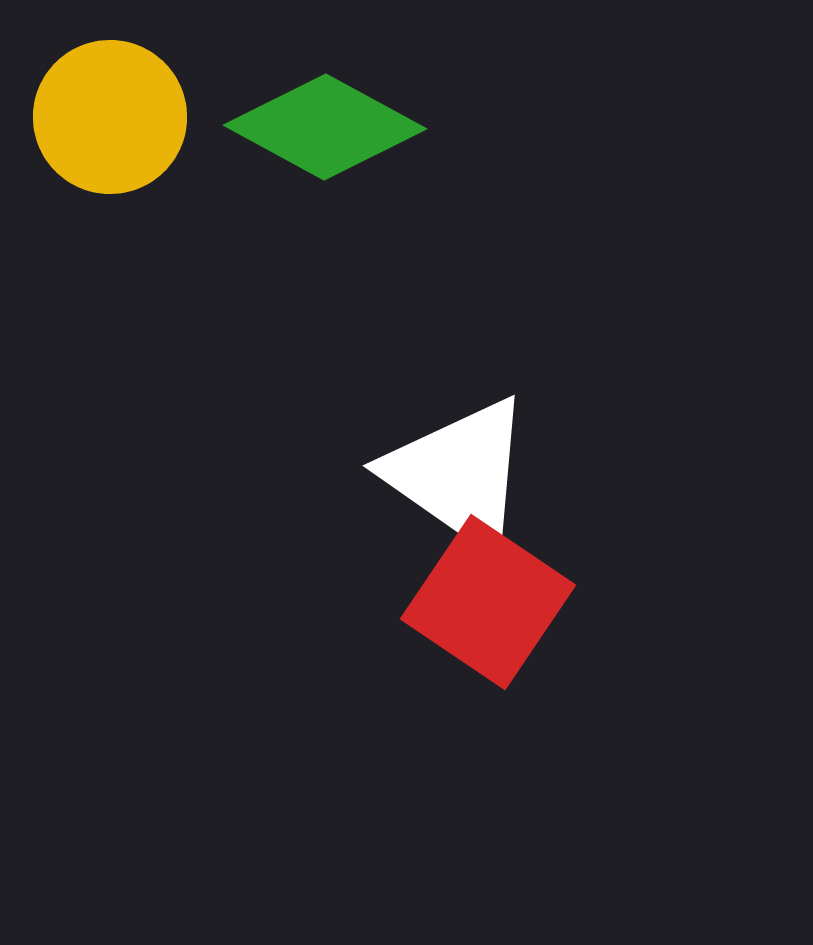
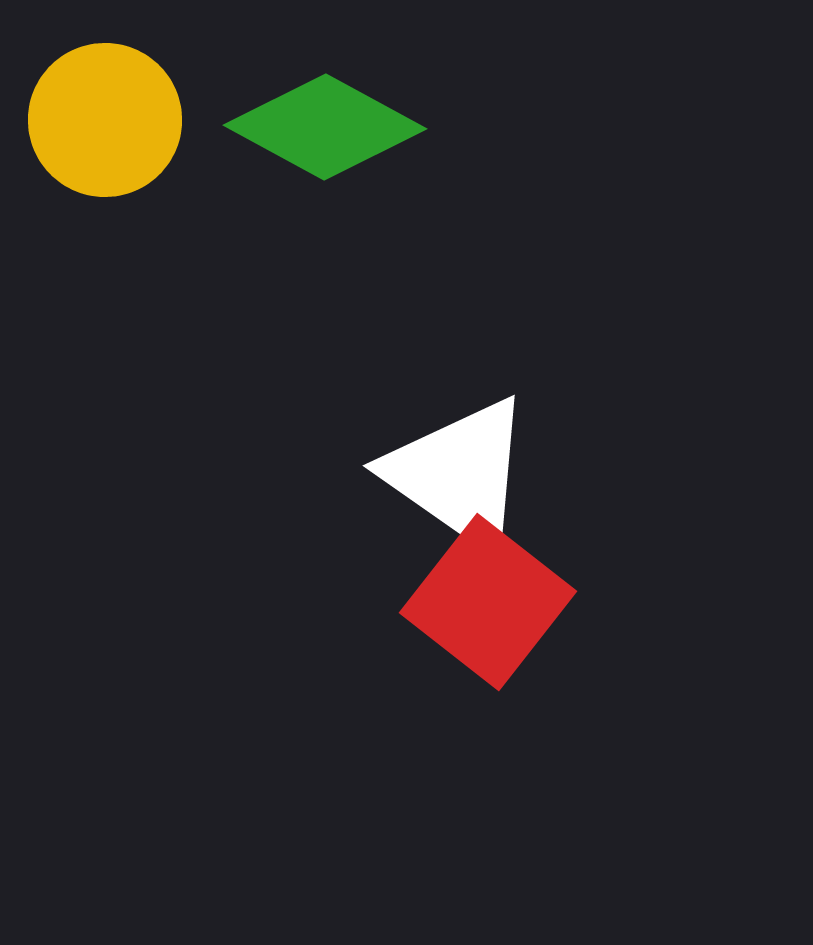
yellow circle: moved 5 px left, 3 px down
red square: rotated 4 degrees clockwise
